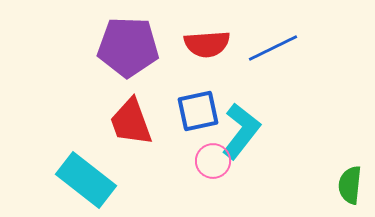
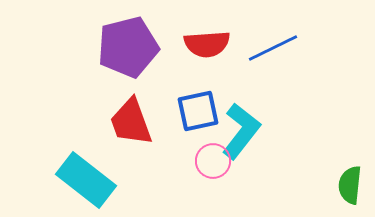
purple pentagon: rotated 16 degrees counterclockwise
